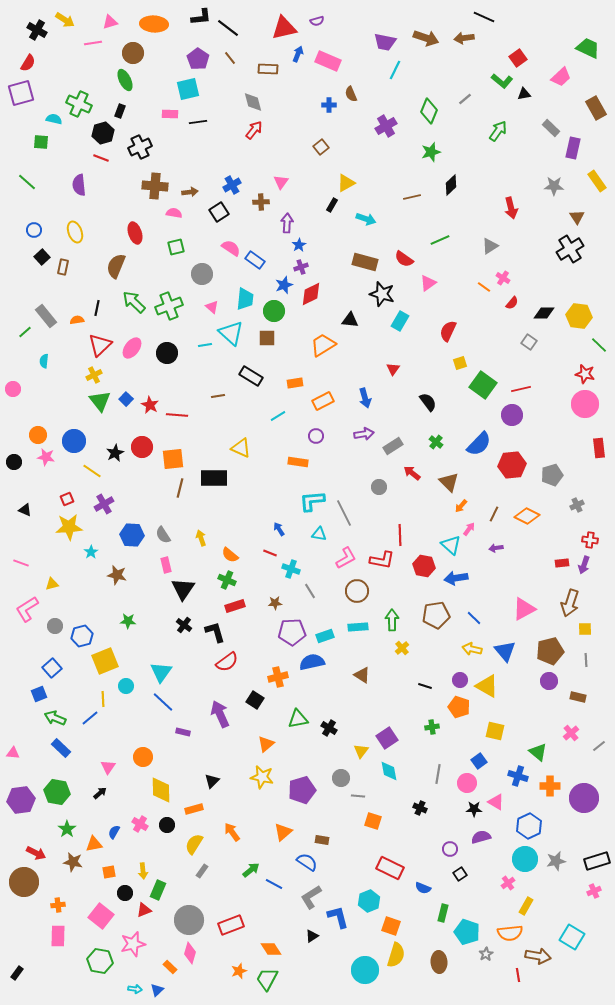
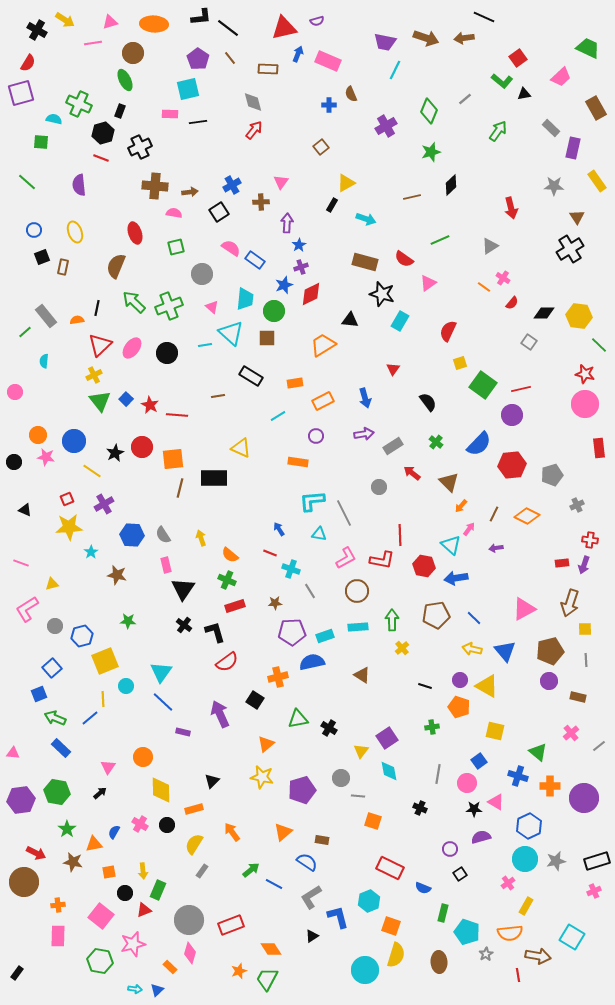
black square at (42, 257): rotated 21 degrees clockwise
pink circle at (13, 389): moved 2 px right, 3 px down
